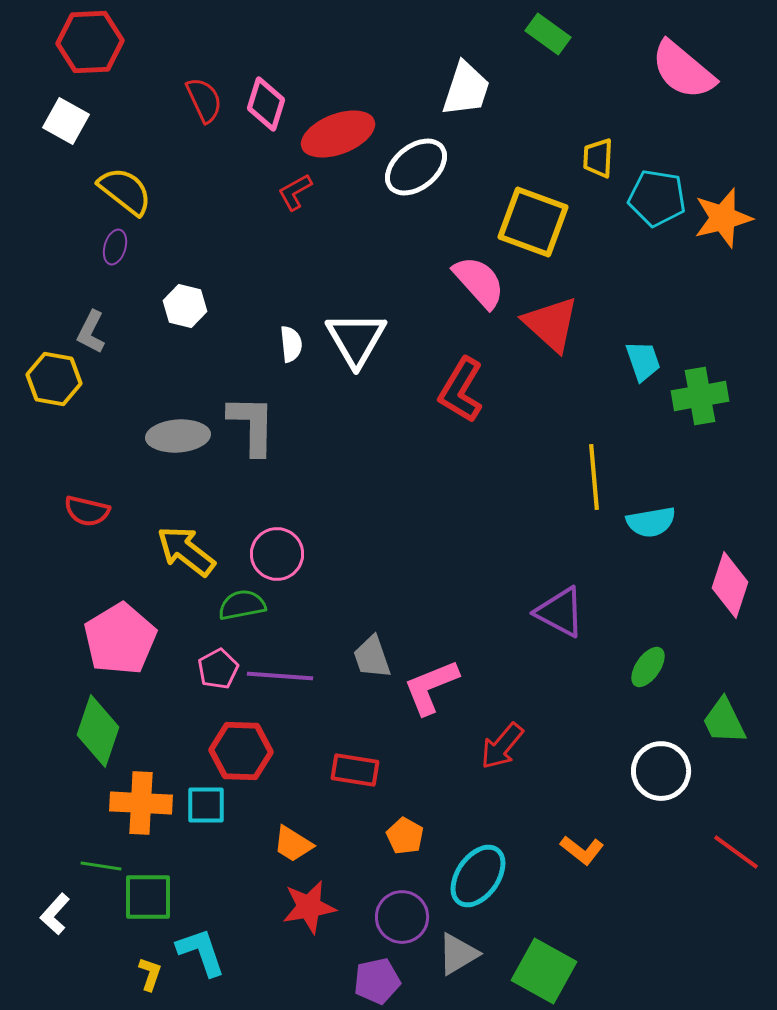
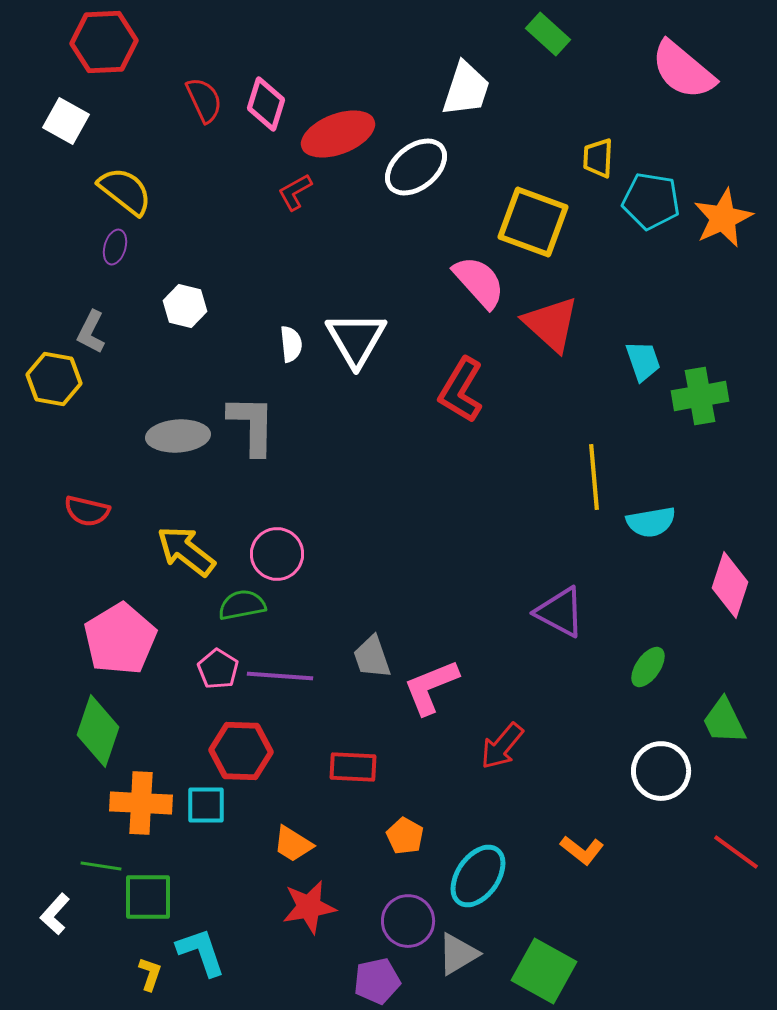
green rectangle at (548, 34): rotated 6 degrees clockwise
red hexagon at (90, 42): moved 14 px right
cyan pentagon at (657, 198): moved 6 px left, 3 px down
orange star at (723, 218): rotated 10 degrees counterclockwise
pink pentagon at (218, 669): rotated 12 degrees counterclockwise
red rectangle at (355, 770): moved 2 px left, 3 px up; rotated 6 degrees counterclockwise
purple circle at (402, 917): moved 6 px right, 4 px down
